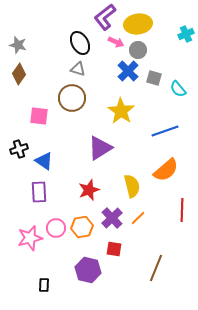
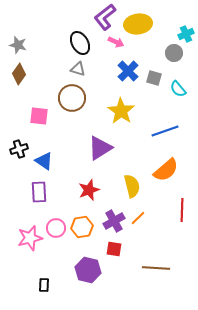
gray circle: moved 36 px right, 3 px down
purple cross: moved 2 px right, 3 px down; rotated 15 degrees clockwise
brown line: rotated 72 degrees clockwise
